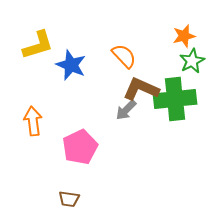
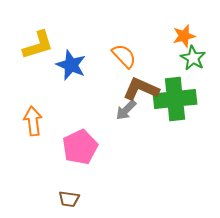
green star: moved 1 px right, 3 px up; rotated 15 degrees counterclockwise
